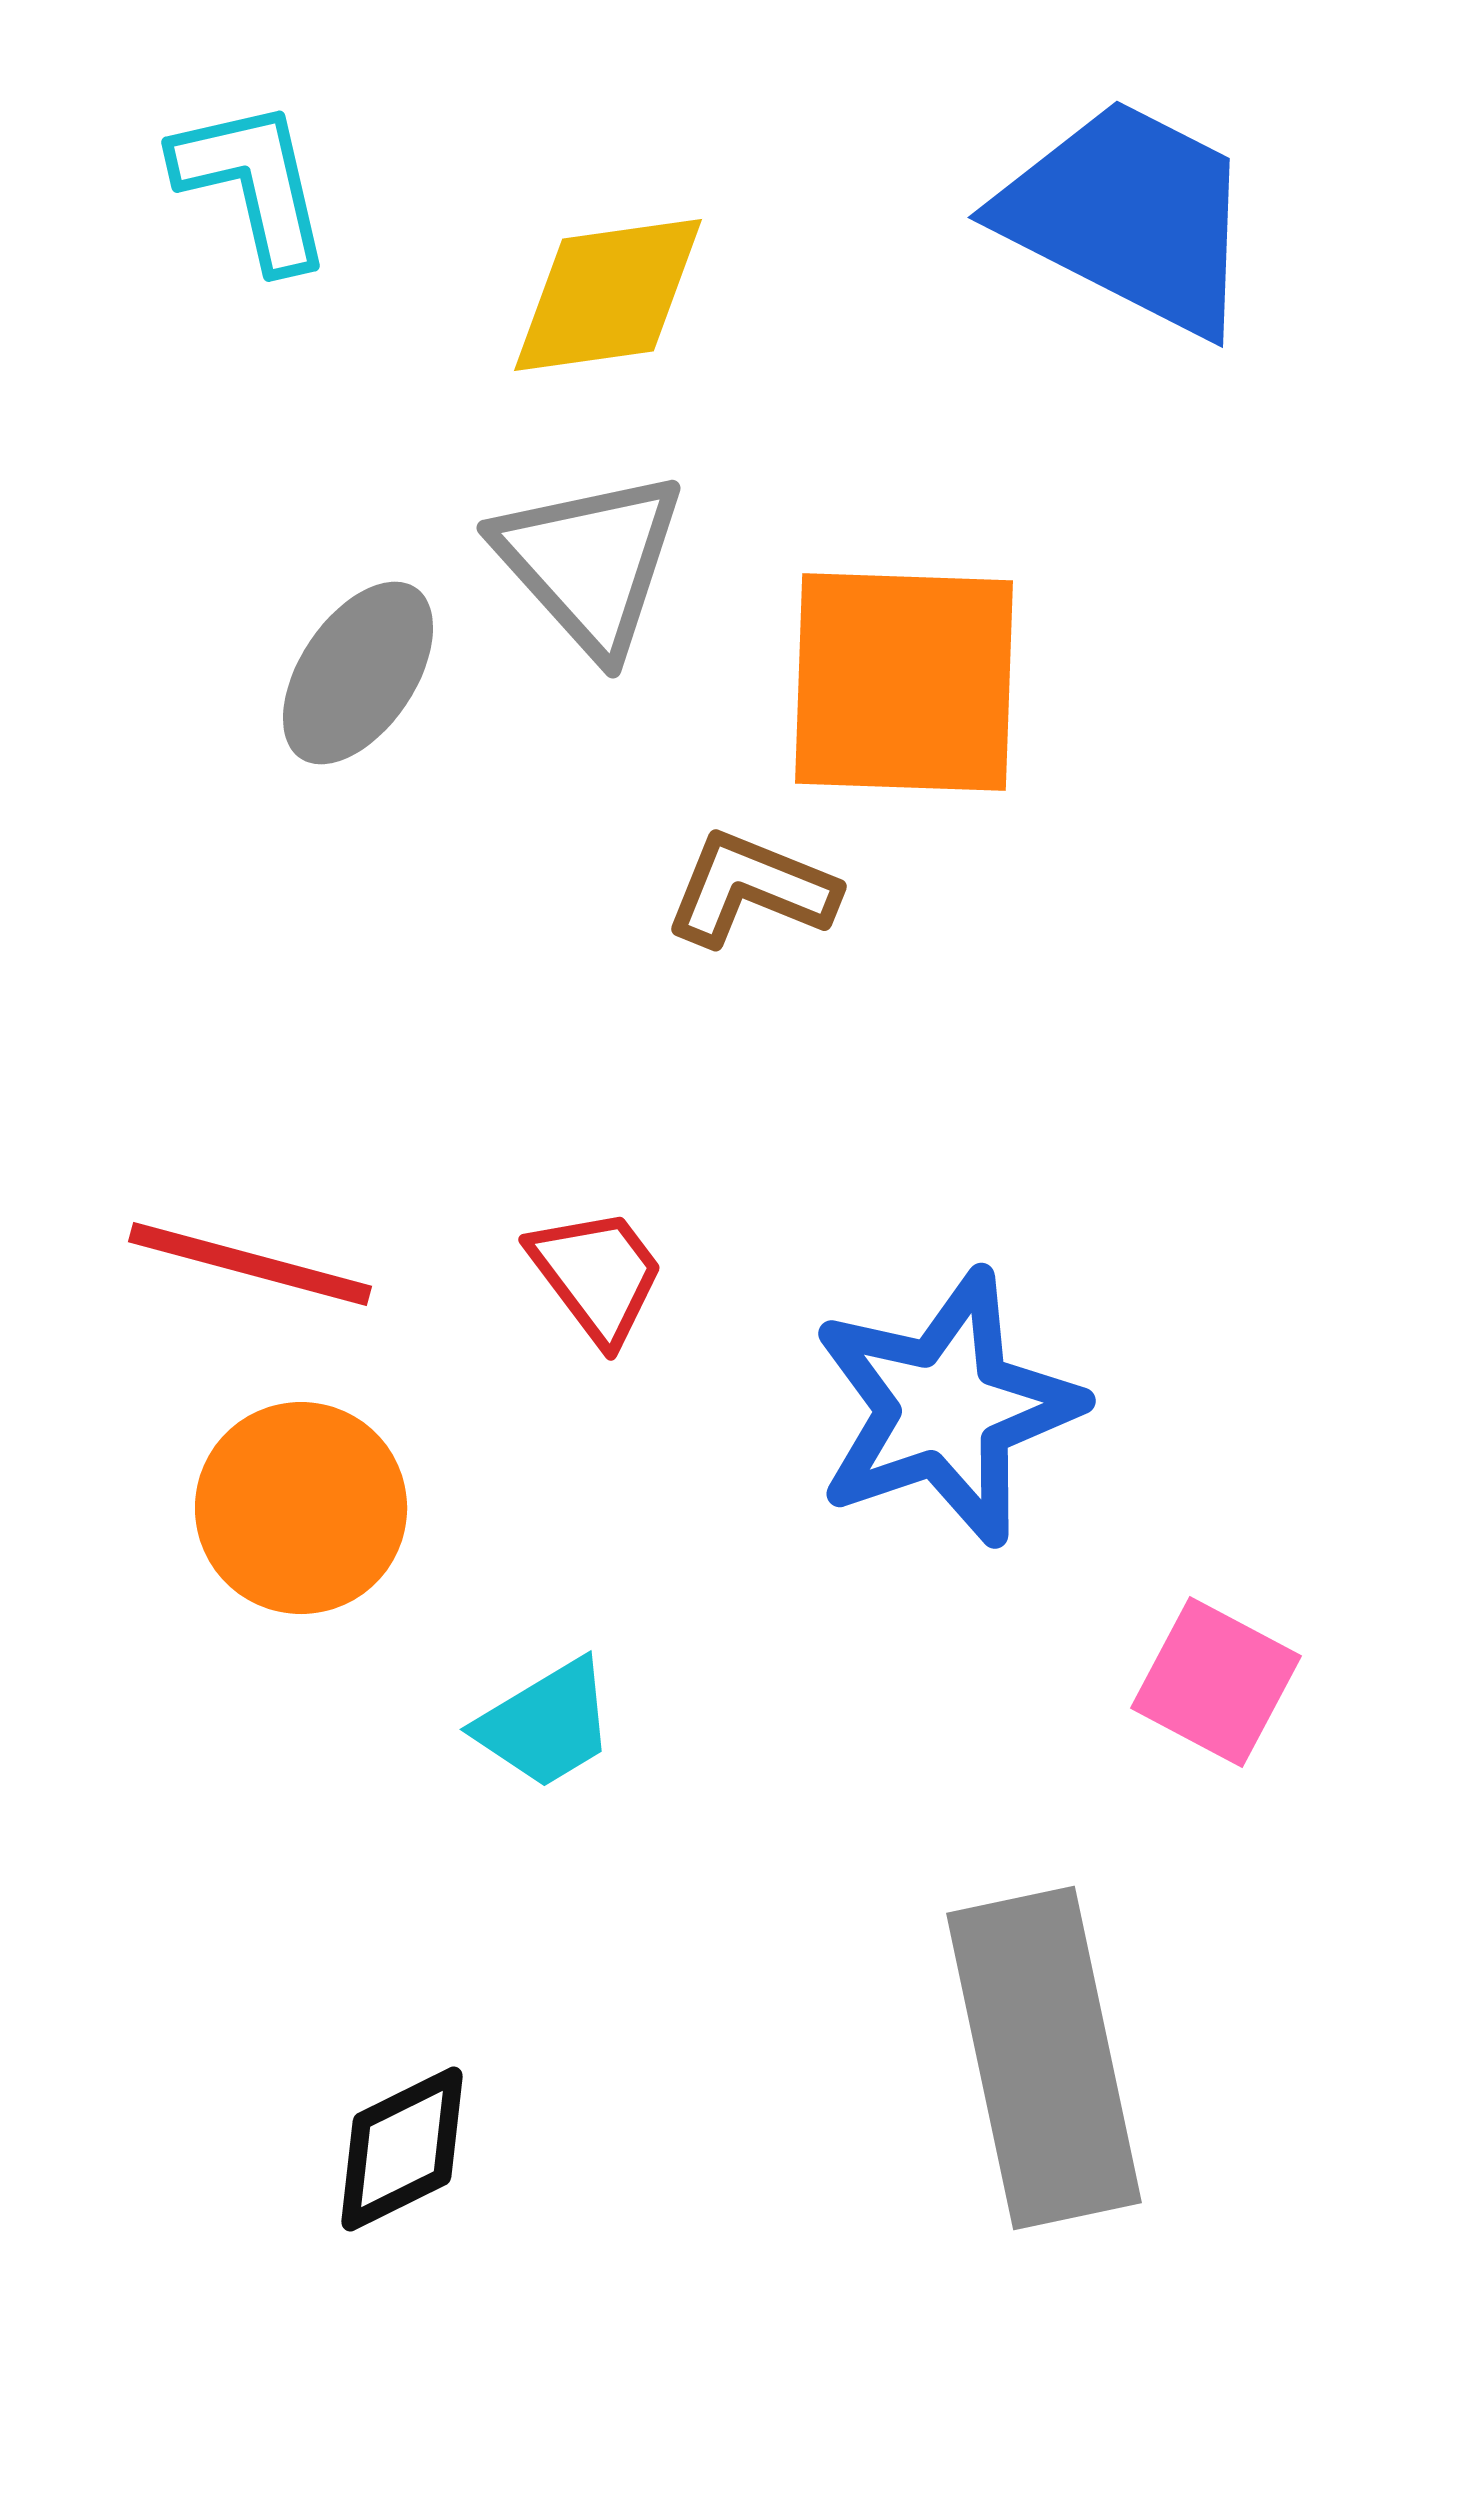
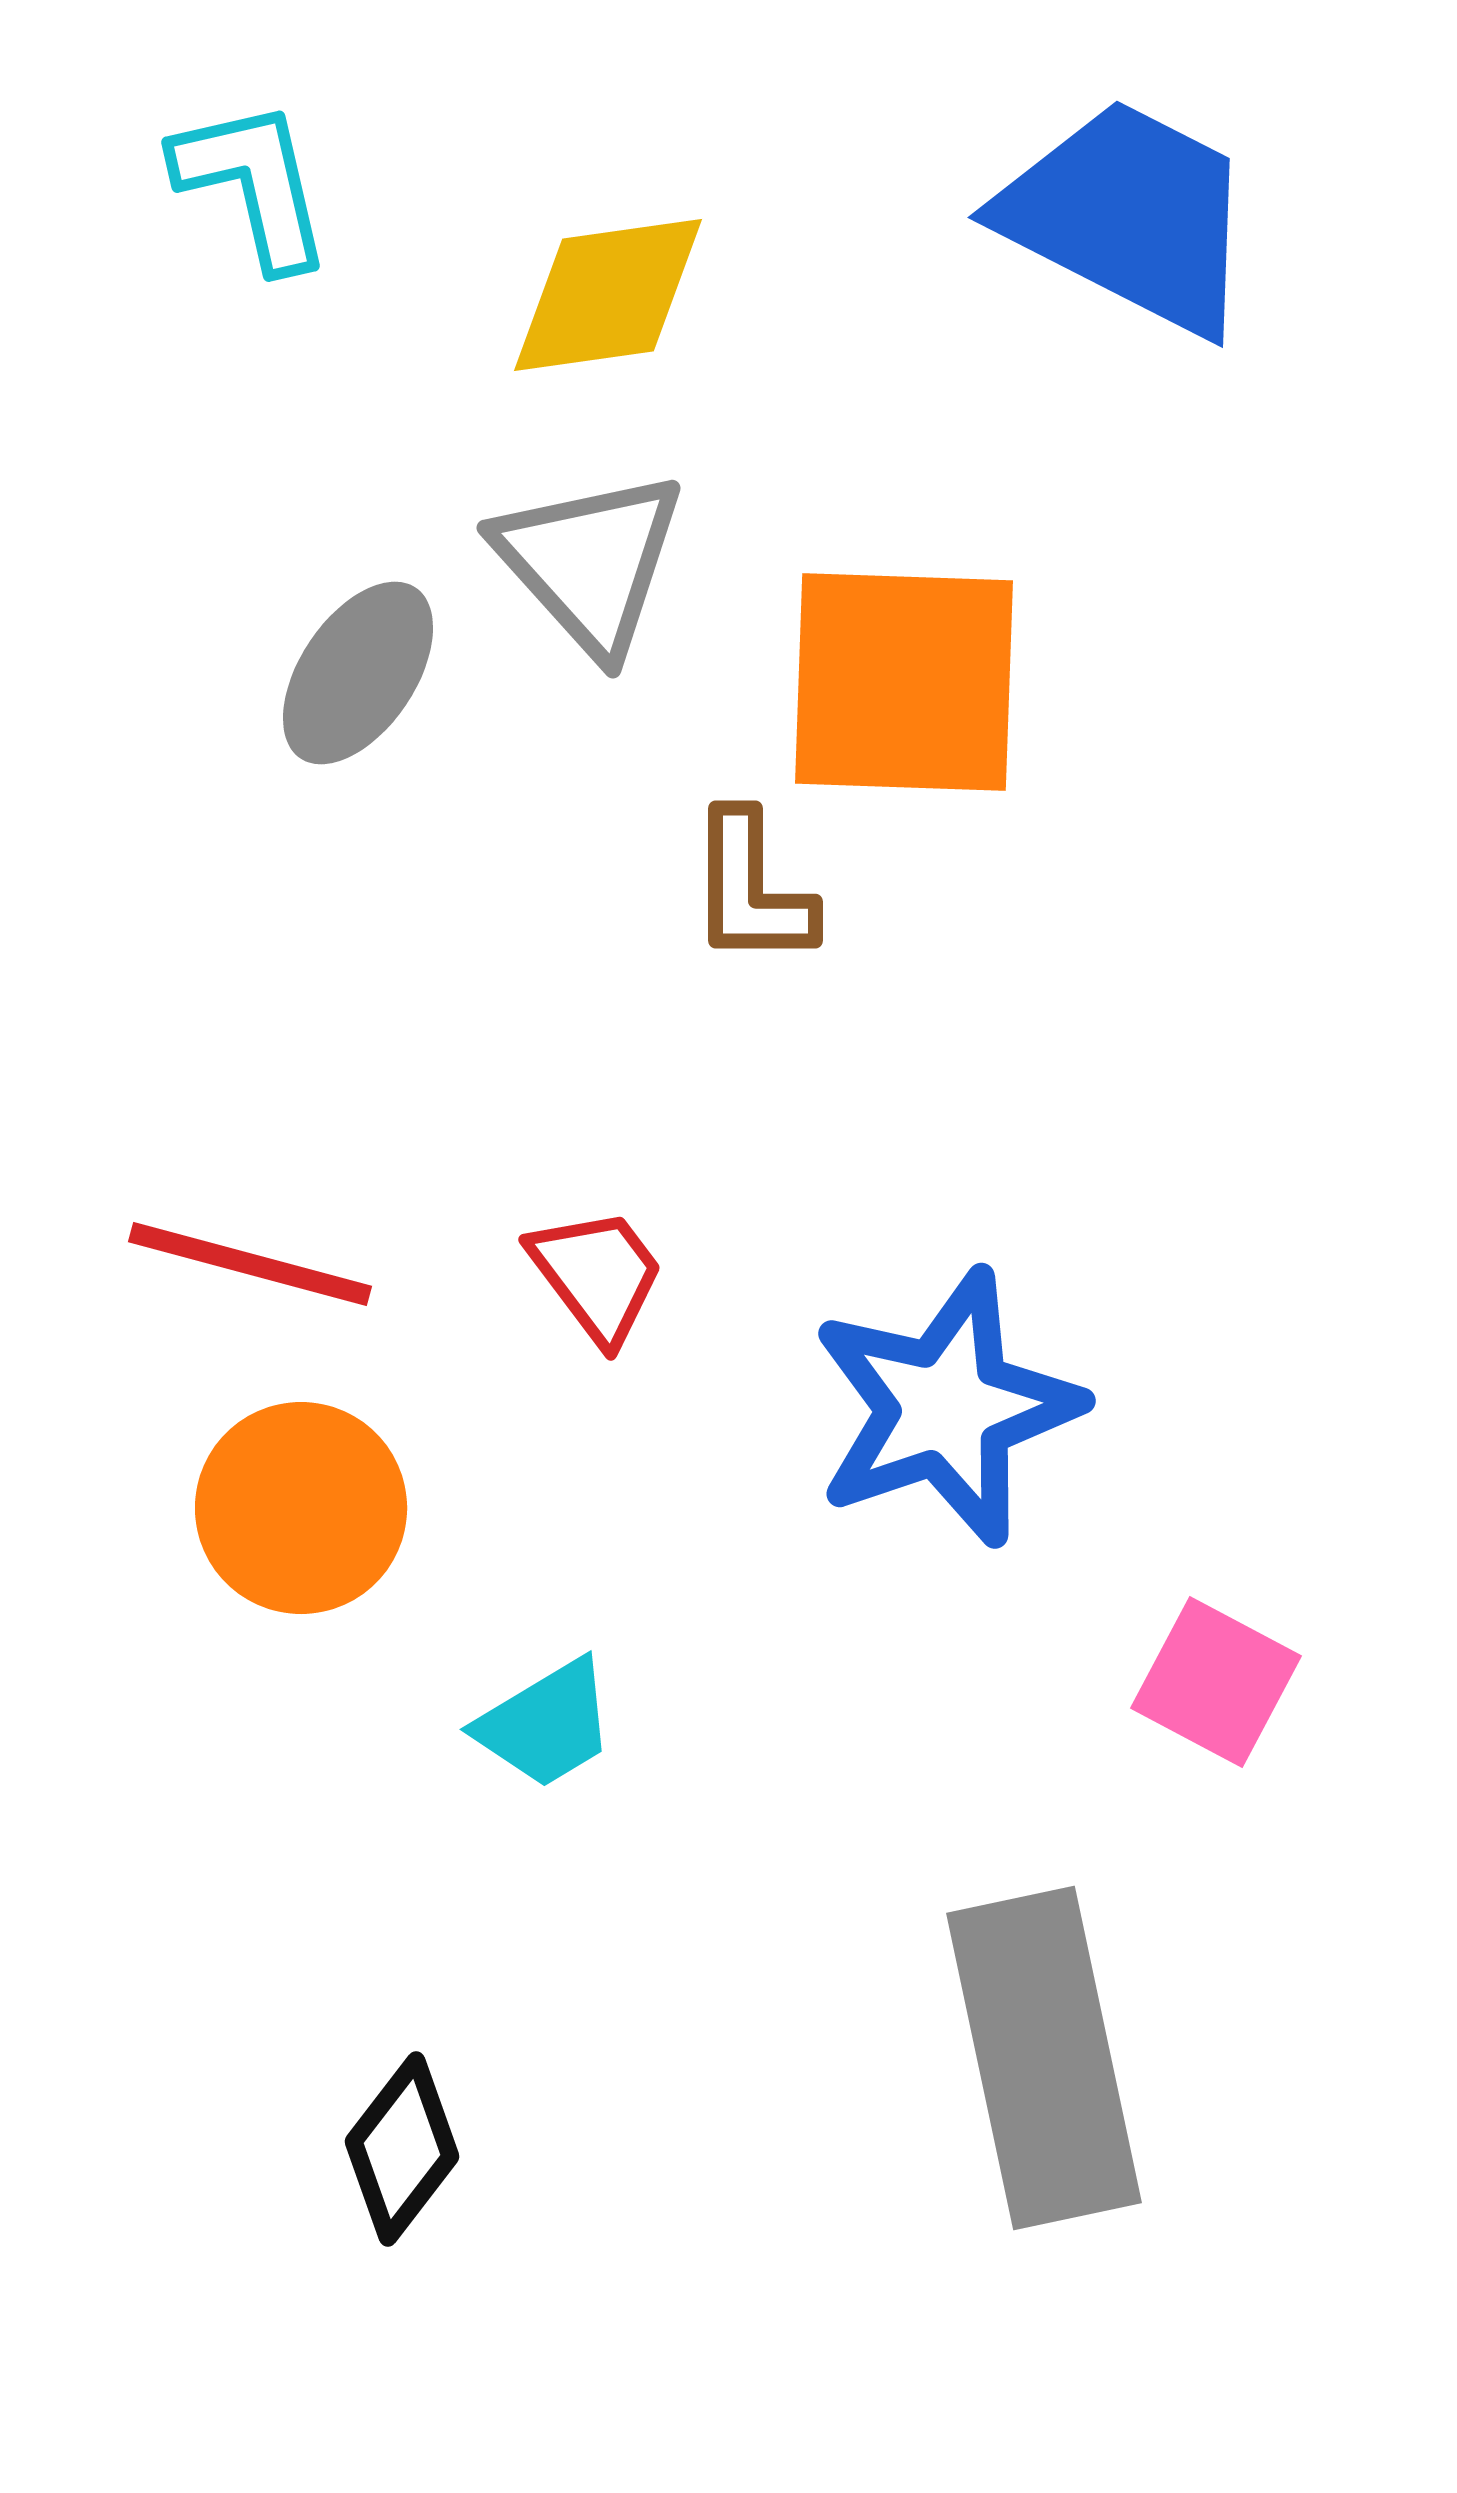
brown L-shape: rotated 112 degrees counterclockwise
black diamond: rotated 26 degrees counterclockwise
